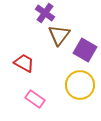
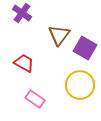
purple cross: moved 23 px left
purple square: moved 2 px up
